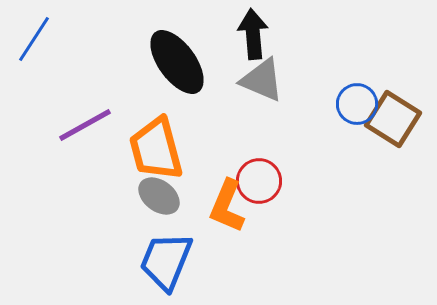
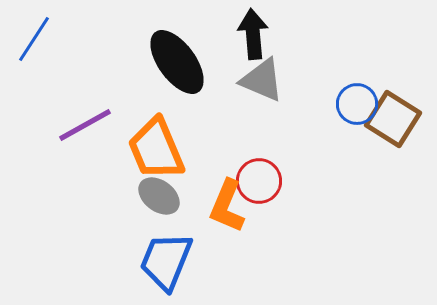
orange trapezoid: rotated 8 degrees counterclockwise
